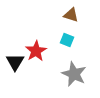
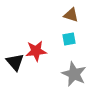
cyan square: moved 2 px right, 1 px up; rotated 32 degrees counterclockwise
red star: rotated 25 degrees clockwise
black triangle: rotated 12 degrees counterclockwise
